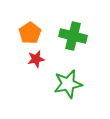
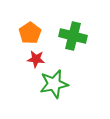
red star: rotated 18 degrees clockwise
green star: moved 14 px left
